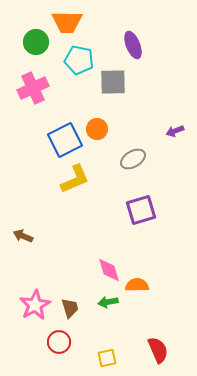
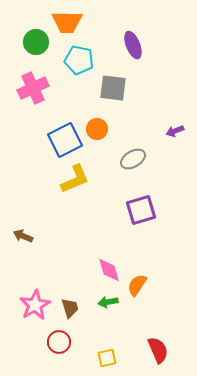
gray square: moved 6 px down; rotated 8 degrees clockwise
orange semicircle: rotated 55 degrees counterclockwise
